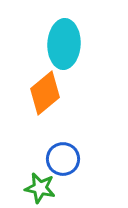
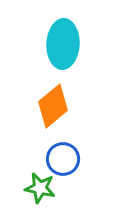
cyan ellipse: moved 1 px left
orange diamond: moved 8 px right, 13 px down
